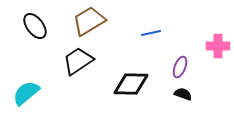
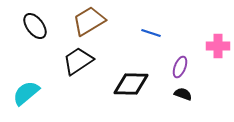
blue line: rotated 30 degrees clockwise
